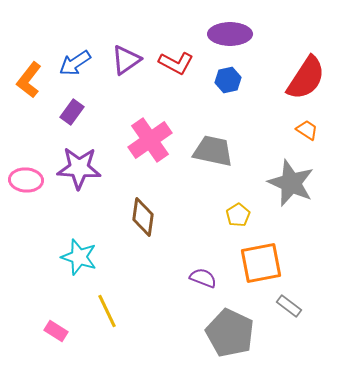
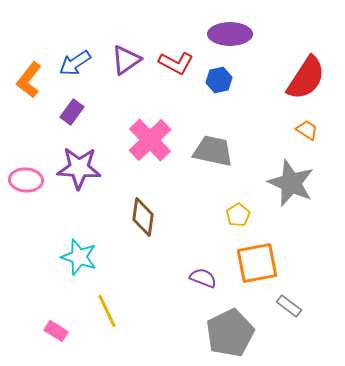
blue hexagon: moved 9 px left
pink cross: rotated 9 degrees counterclockwise
orange square: moved 4 px left
gray pentagon: rotated 21 degrees clockwise
